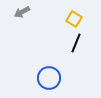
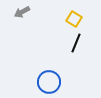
blue circle: moved 4 px down
